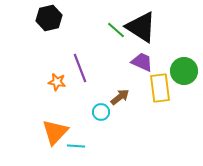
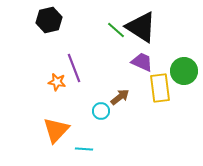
black hexagon: moved 2 px down
purple line: moved 6 px left
cyan circle: moved 1 px up
orange triangle: moved 1 px right, 2 px up
cyan line: moved 8 px right, 3 px down
